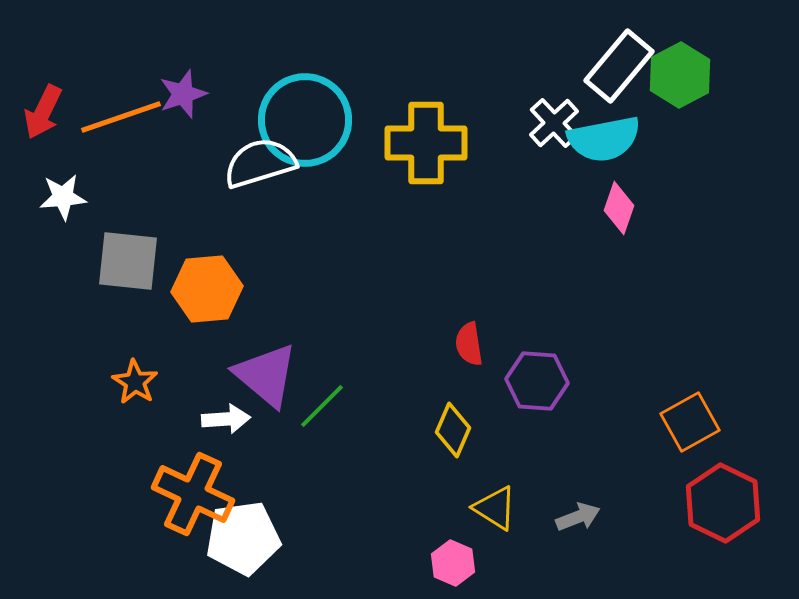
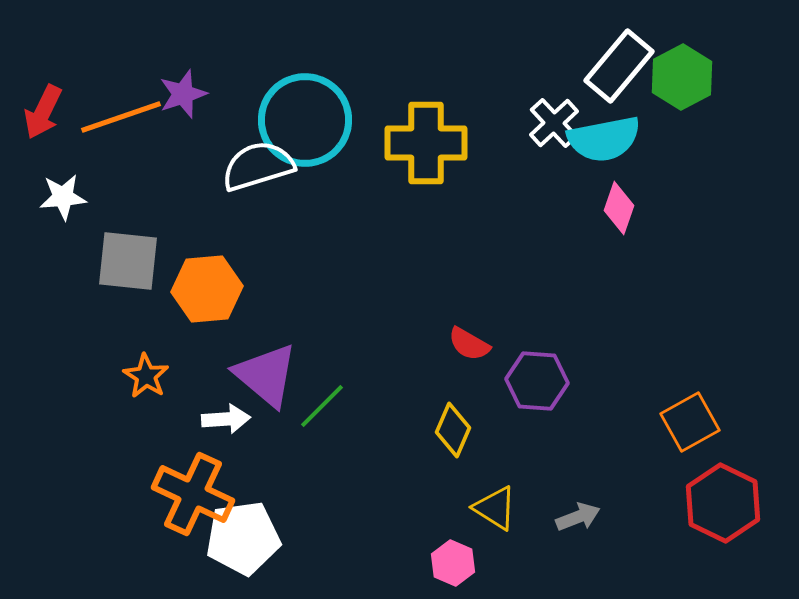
green hexagon: moved 2 px right, 2 px down
white semicircle: moved 2 px left, 3 px down
red semicircle: rotated 51 degrees counterclockwise
orange star: moved 11 px right, 6 px up
